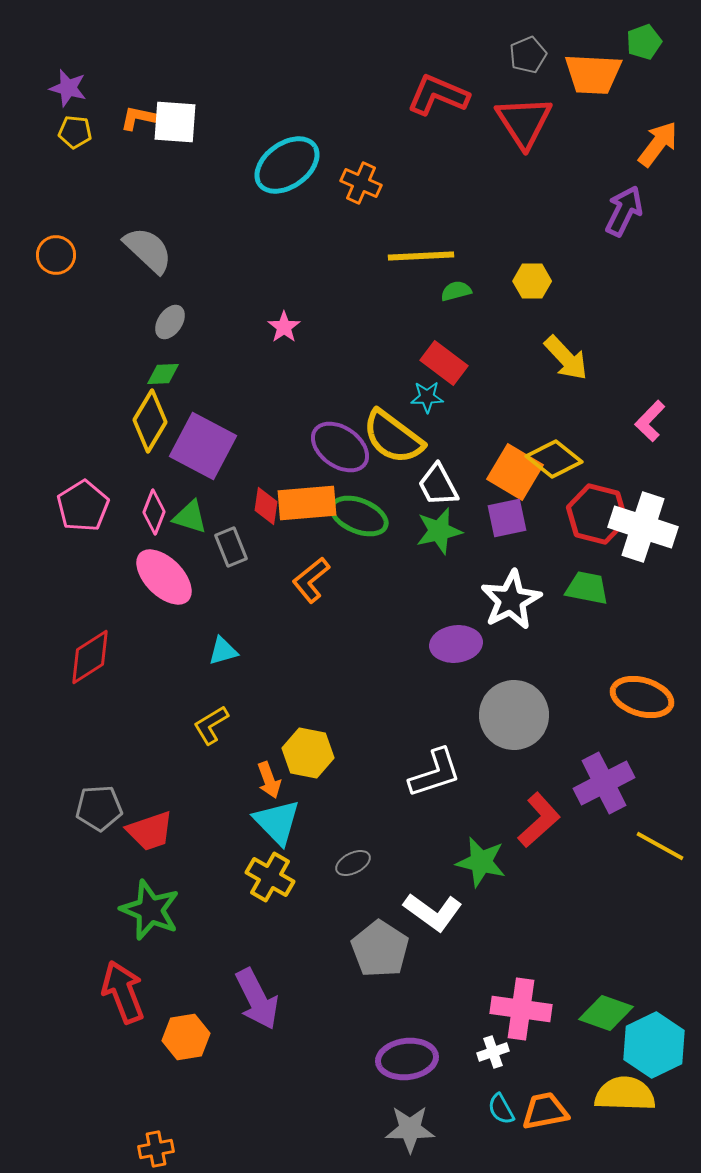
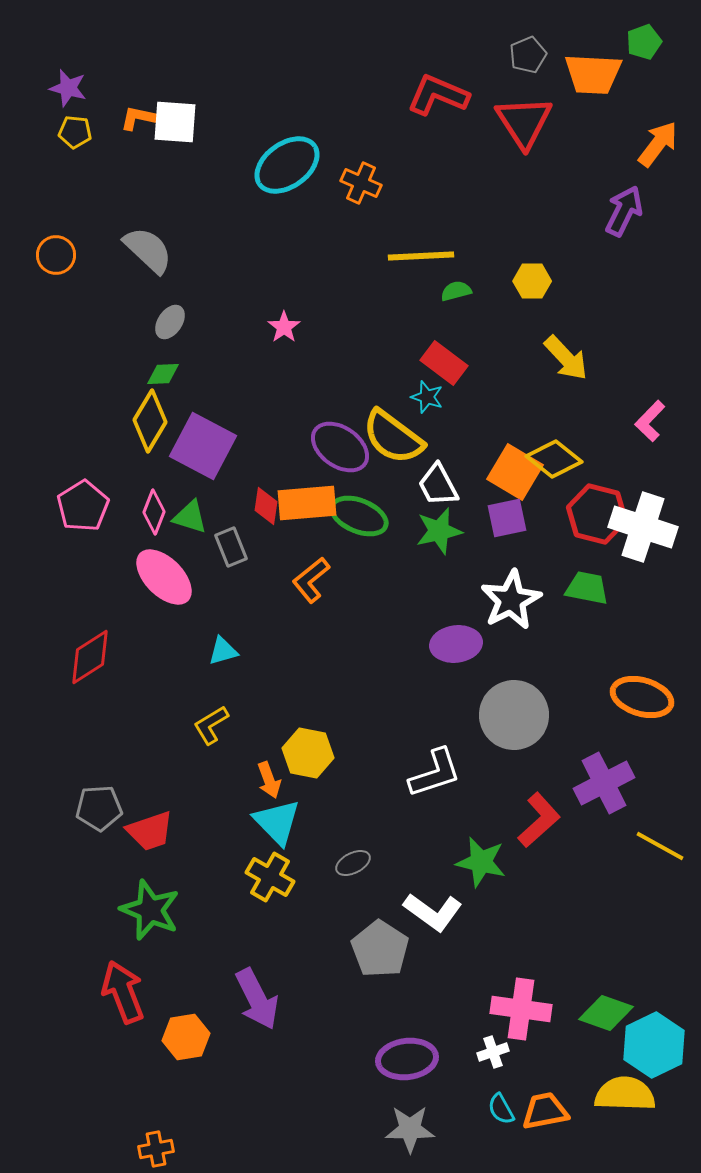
cyan star at (427, 397): rotated 20 degrees clockwise
